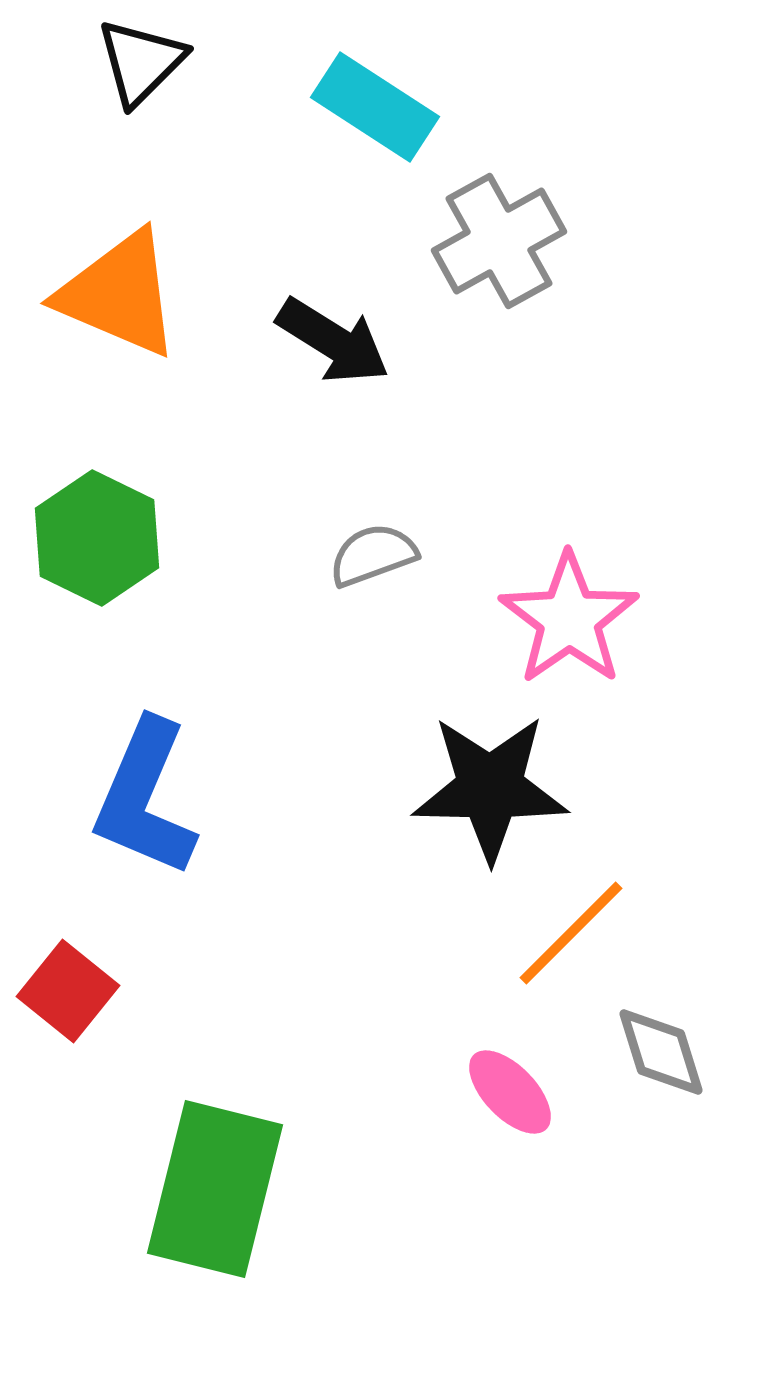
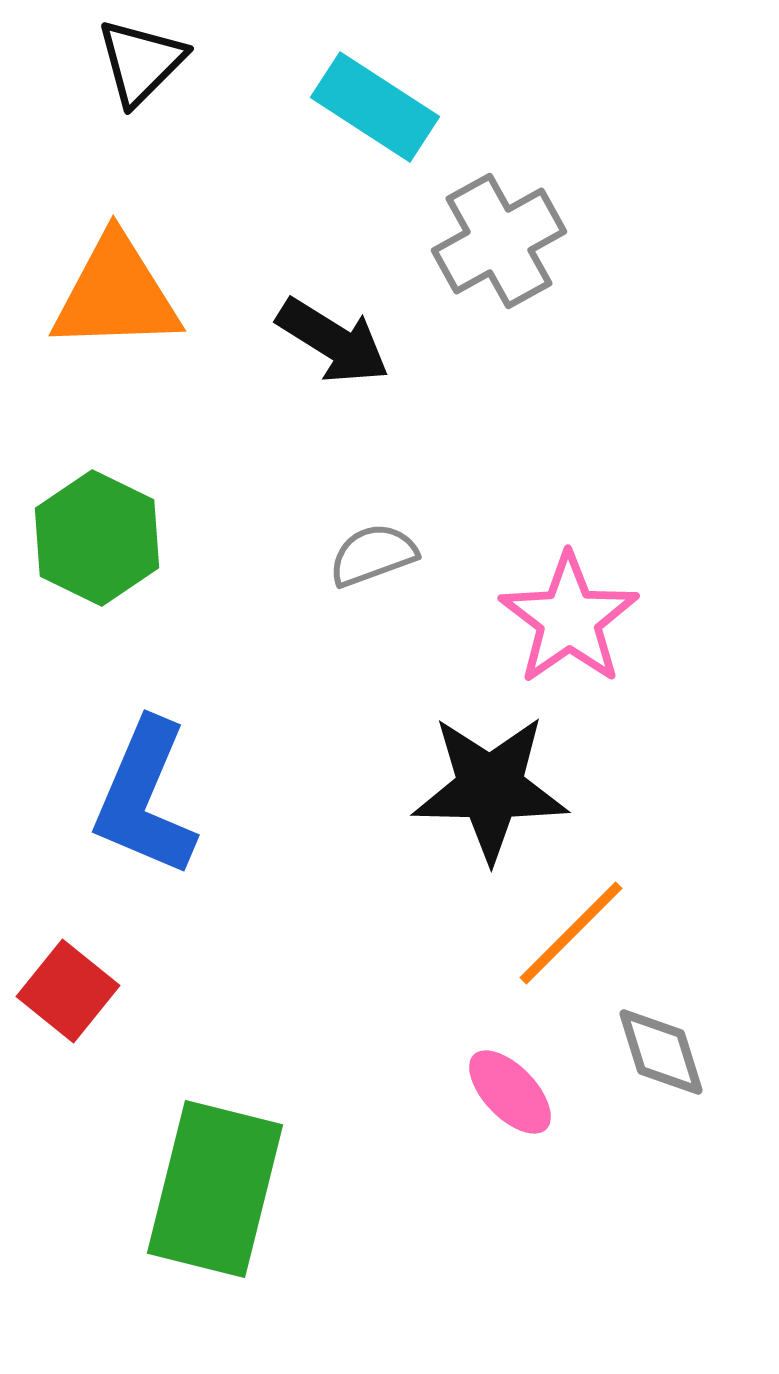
orange triangle: moved 3 px left; rotated 25 degrees counterclockwise
